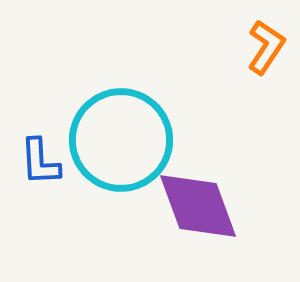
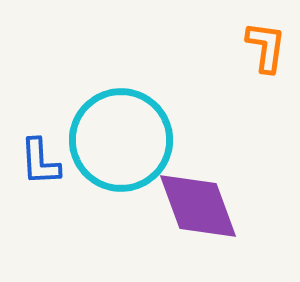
orange L-shape: rotated 26 degrees counterclockwise
